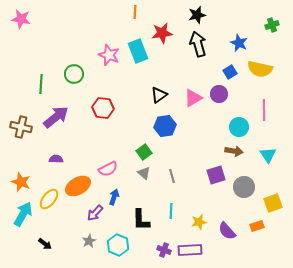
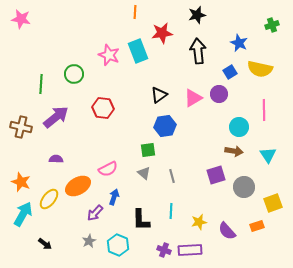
black arrow at (198, 44): moved 7 px down; rotated 10 degrees clockwise
green square at (144, 152): moved 4 px right, 2 px up; rotated 28 degrees clockwise
